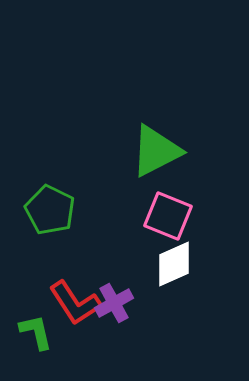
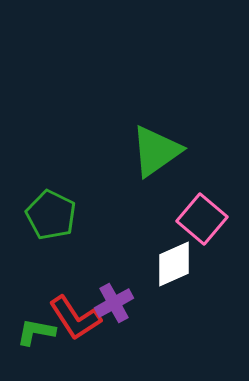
green triangle: rotated 8 degrees counterclockwise
green pentagon: moved 1 px right, 5 px down
pink square: moved 34 px right, 3 px down; rotated 18 degrees clockwise
red L-shape: moved 15 px down
green L-shape: rotated 66 degrees counterclockwise
